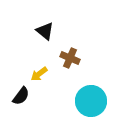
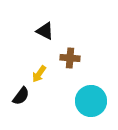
black triangle: rotated 12 degrees counterclockwise
brown cross: rotated 18 degrees counterclockwise
yellow arrow: rotated 18 degrees counterclockwise
